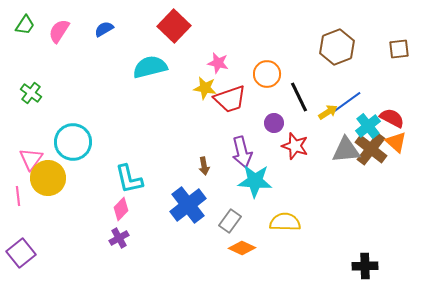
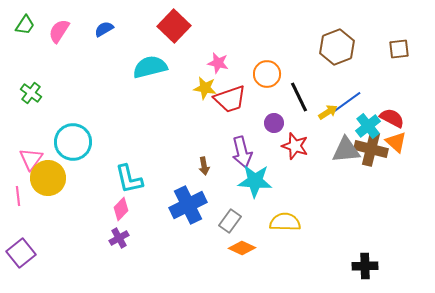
brown cross: rotated 24 degrees counterclockwise
blue cross: rotated 12 degrees clockwise
